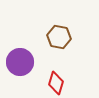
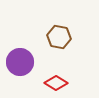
red diamond: rotated 75 degrees counterclockwise
